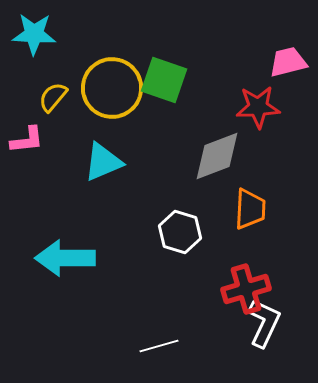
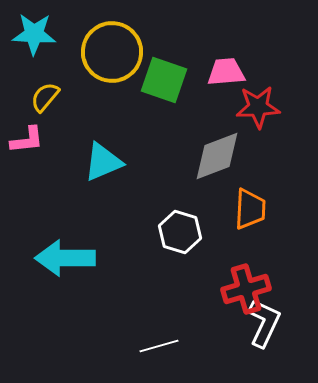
pink trapezoid: moved 62 px left, 10 px down; rotated 9 degrees clockwise
yellow circle: moved 36 px up
yellow semicircle: moved 8 px left
